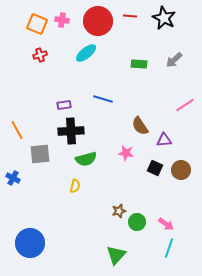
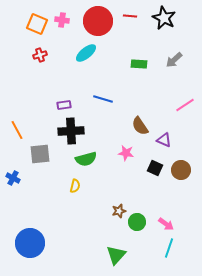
purple triangle: rotated 28 degrees clockwise
